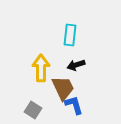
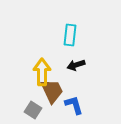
yellow arrow: moved 1 px right, 4 px down
brown trapezoid: moved 11 px left, 3 px down
